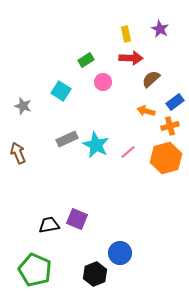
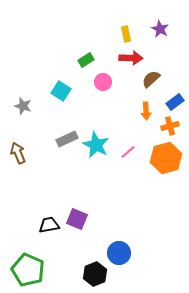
orange arrow: rotated 108 degrees counterclockwise
blue circle: moved 1 px left
green pentagon: moved 7 px left
